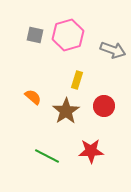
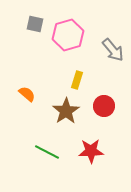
gray square: moved 11 px up
gray arrow: rotated 30 degrees clockwise
orange semicircle: moved 6 px left, 3 px up
green line: moved 4 px up
